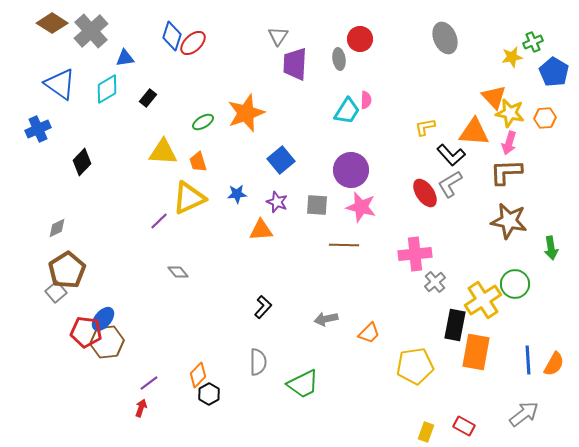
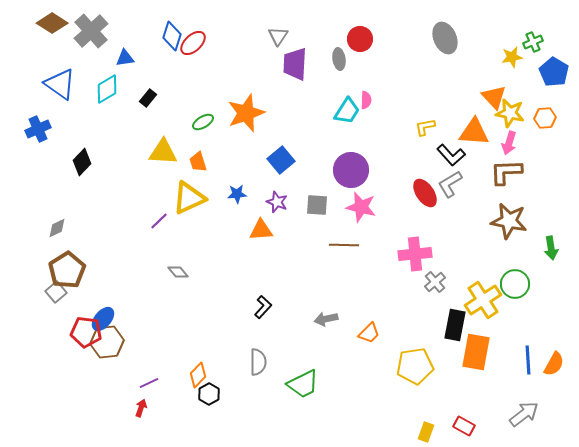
purple line at (149, 383): rotated 12 degrees clockwise
